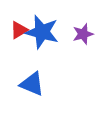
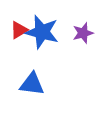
purple star: moved 1 px up
blue triangle: rotated 16 degrees counterclockwise
